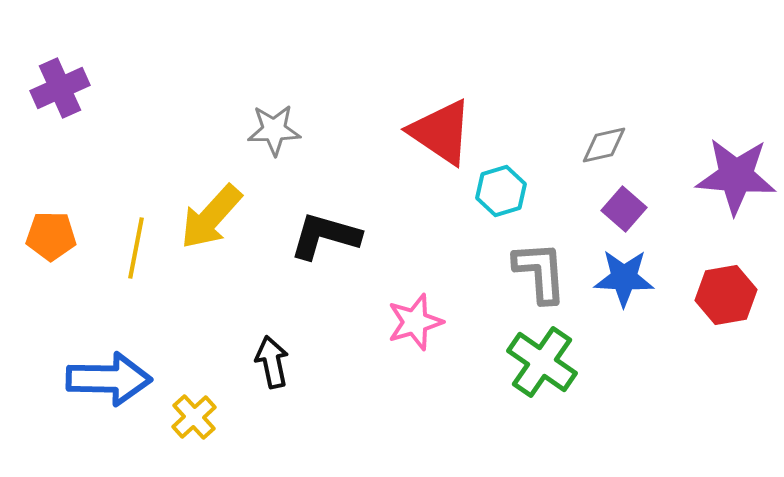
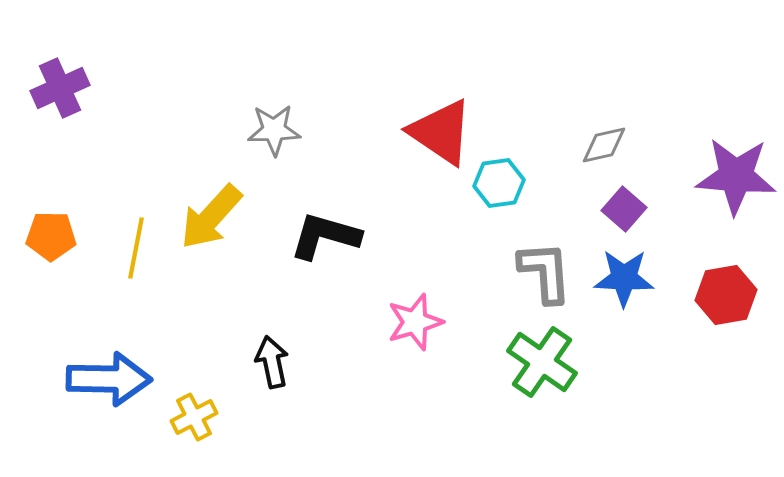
cyan hexagon: moved 2 px left, 8 px up; rotated 9 degrees clockwise
gray L-shape: moved 5 px right
yellow cross: rotated 15 degrees clockwise
